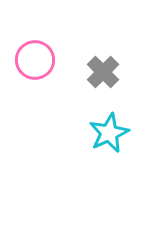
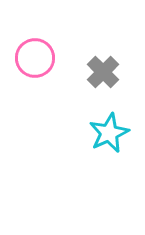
pink circle: moved 2 px up
